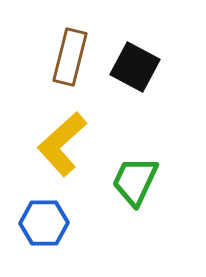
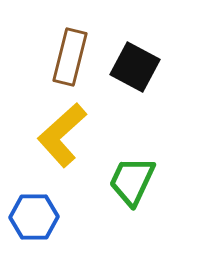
yellow L-shape: moved 9 px up
green trapezoid: moved 3 px left
blue hexagon: moved 10 px left, 6 px up
